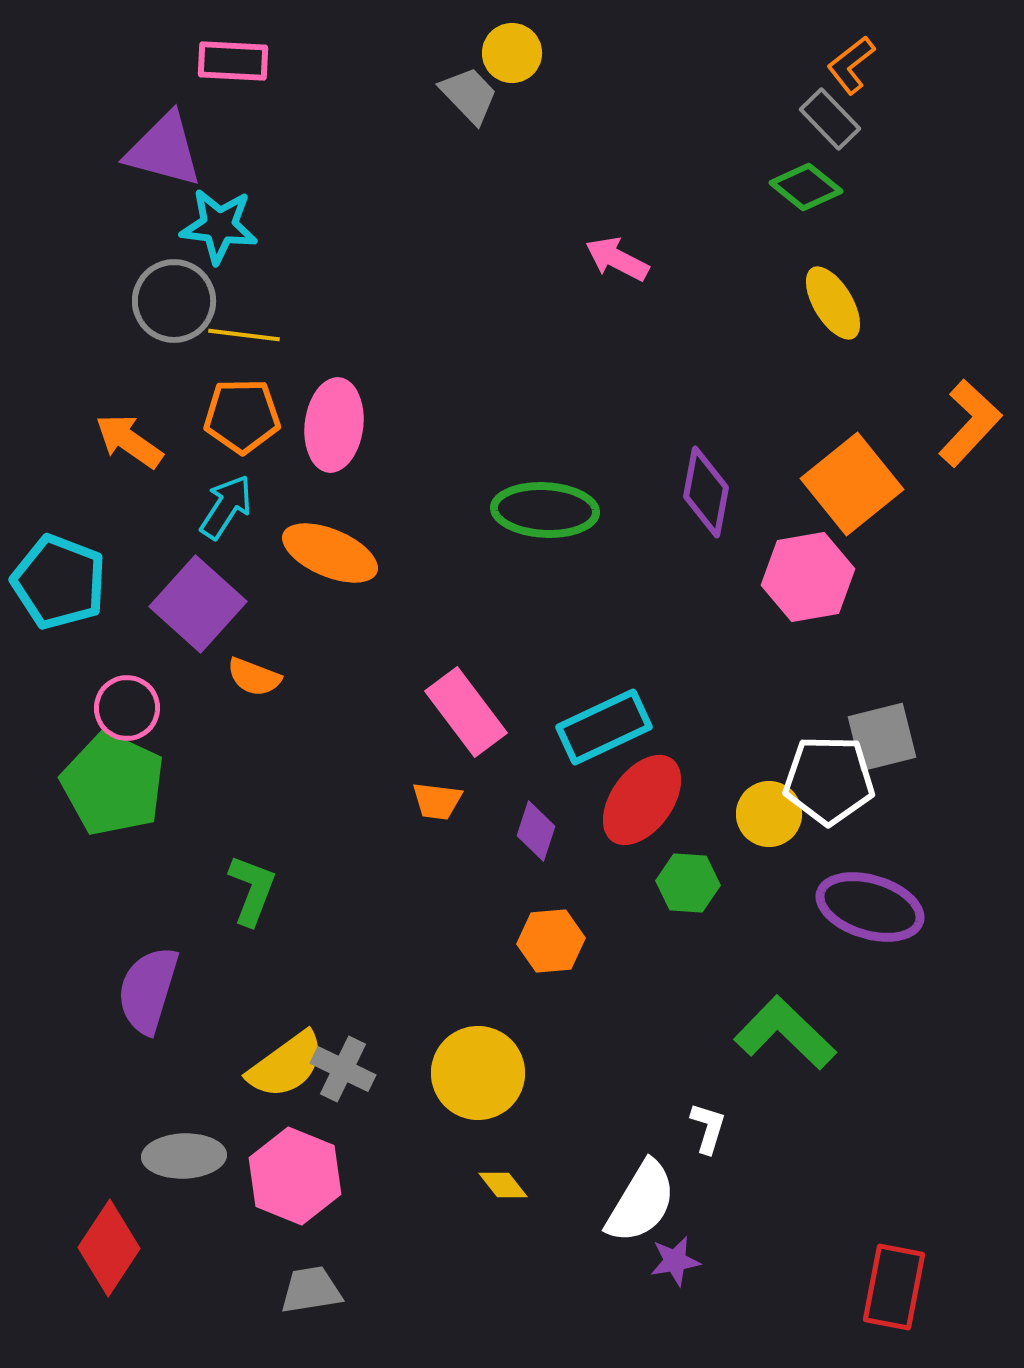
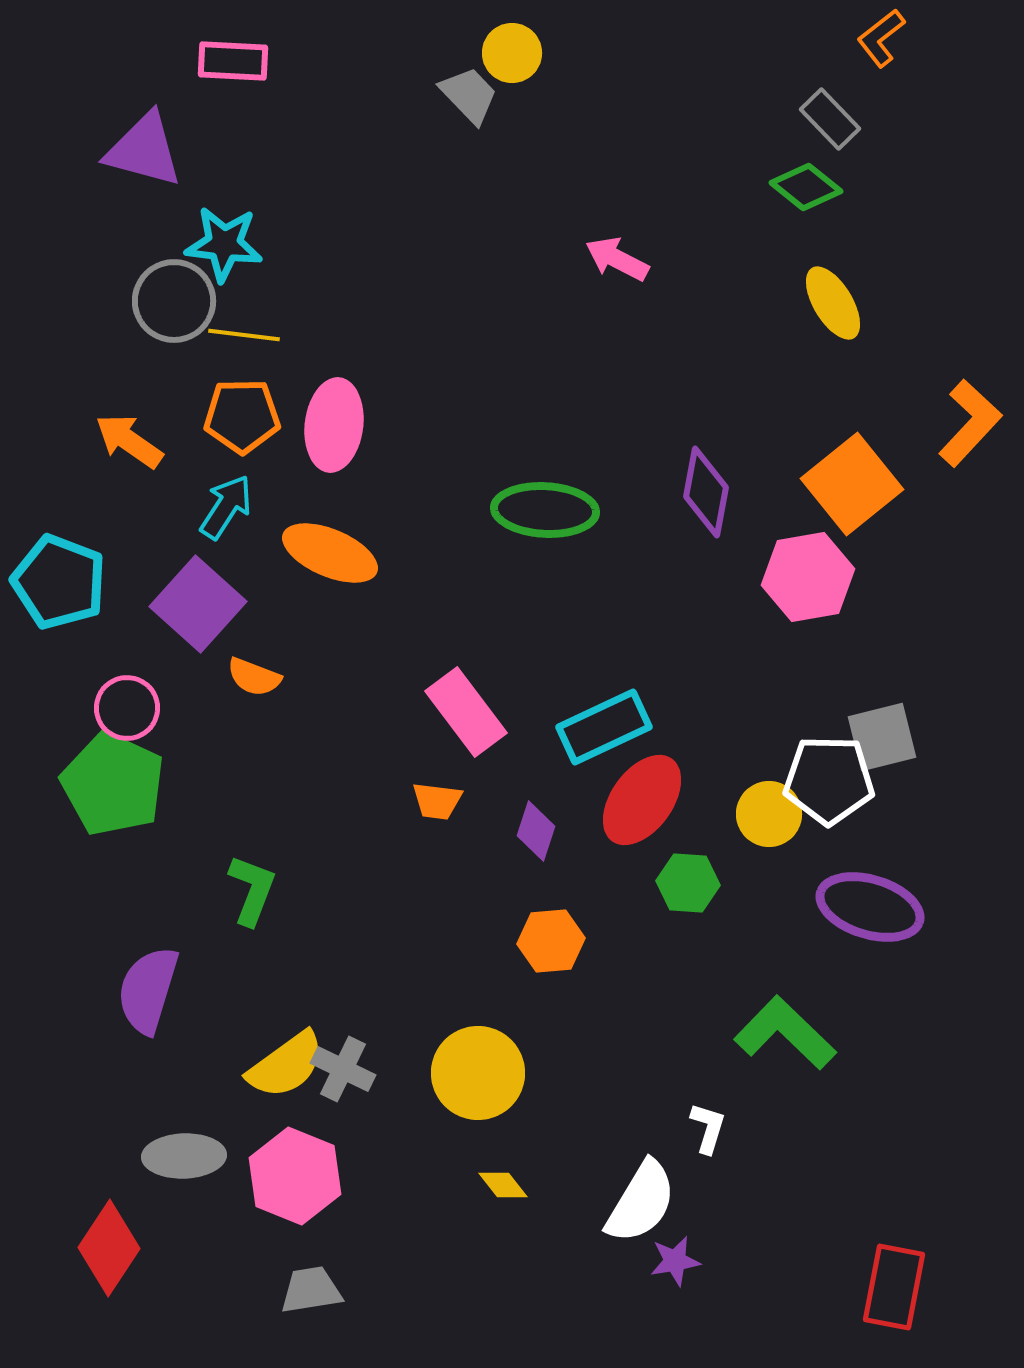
orange L-shape at (851, 65): moved 30 px right, 27 px up
purple triangle at (164, 150): moved 20 px left
cyan star at (219, 226): moved 5 px right, 18 px down
